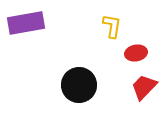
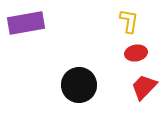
yellow L-shape: moved 17 px right, 5 px up
